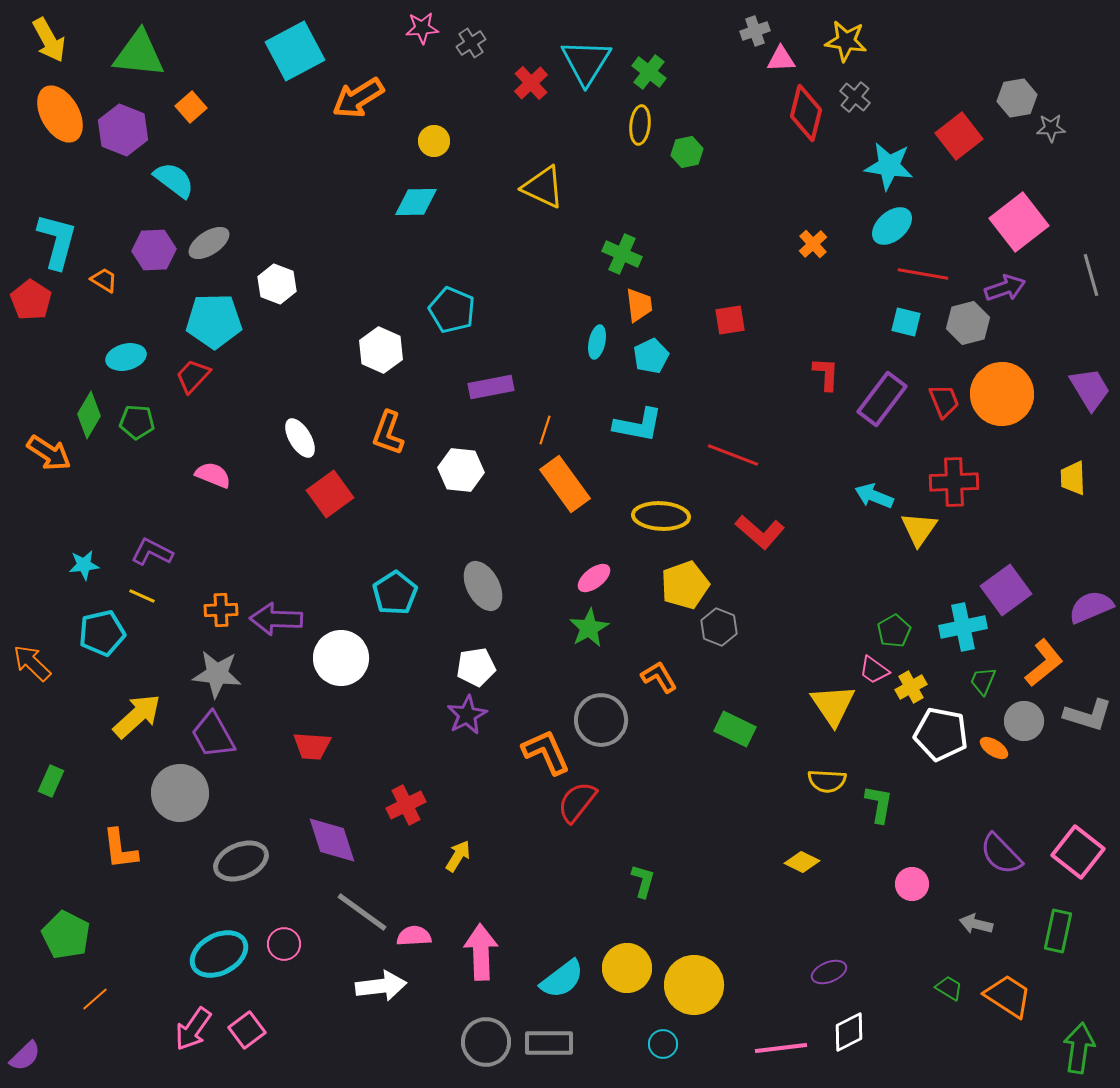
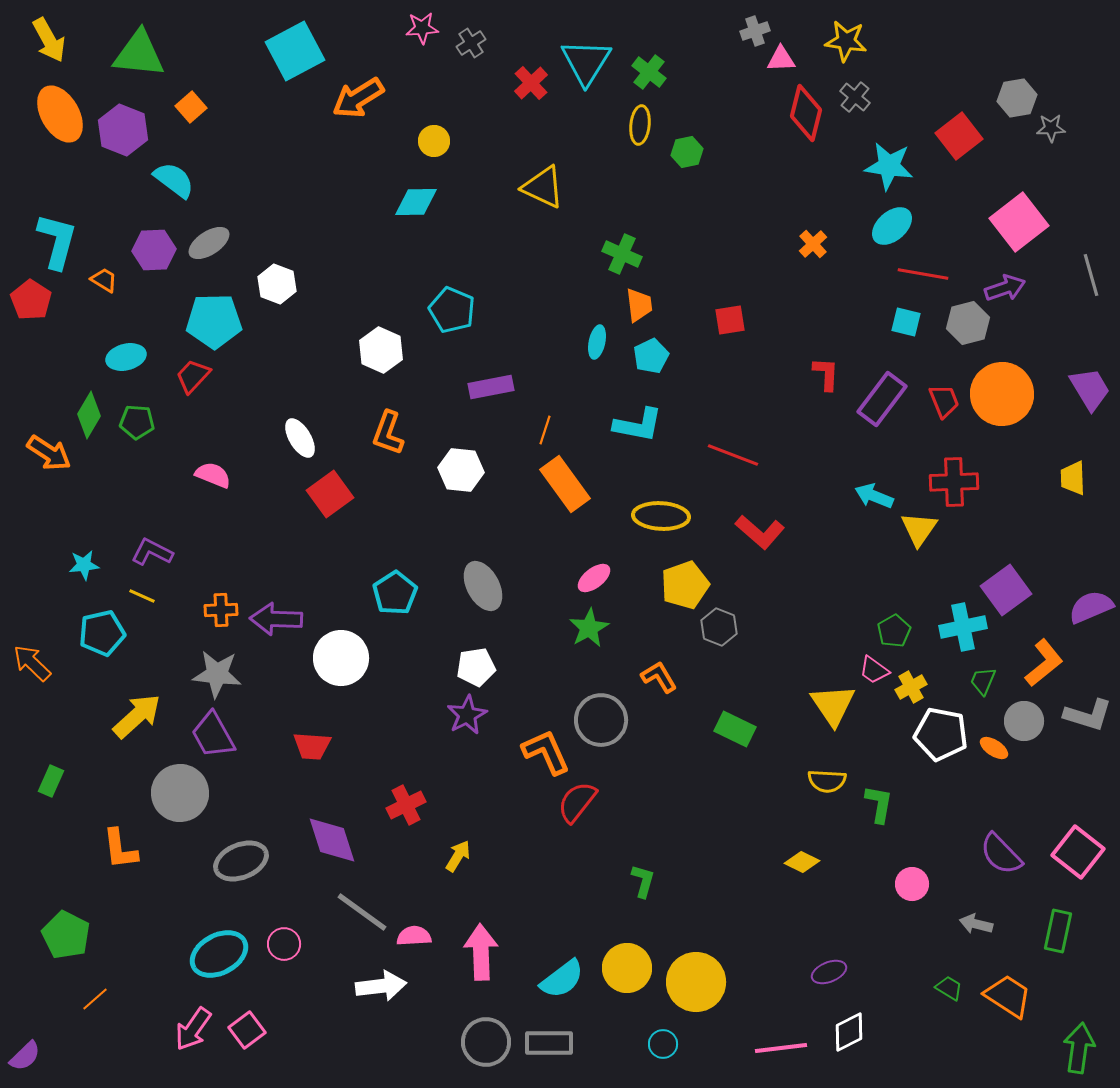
yellow circle at (694, 985): moved 2 px right, 3 px up
